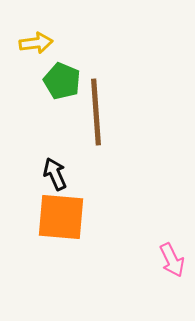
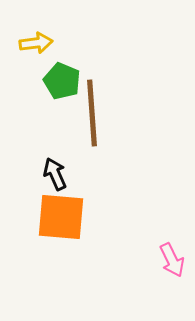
brown line: moved 4 px left, 1 px down
